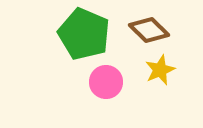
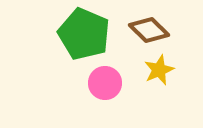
yellow star: moved 1 px left
pink circle: moved 1 px left, 1 px down
